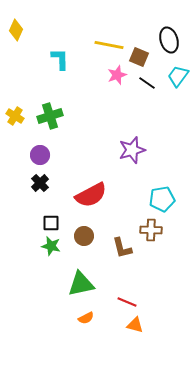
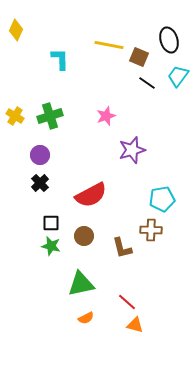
pink star: moved 11 px left, 41 px down
red line: rotated 18 degrees clockwise
